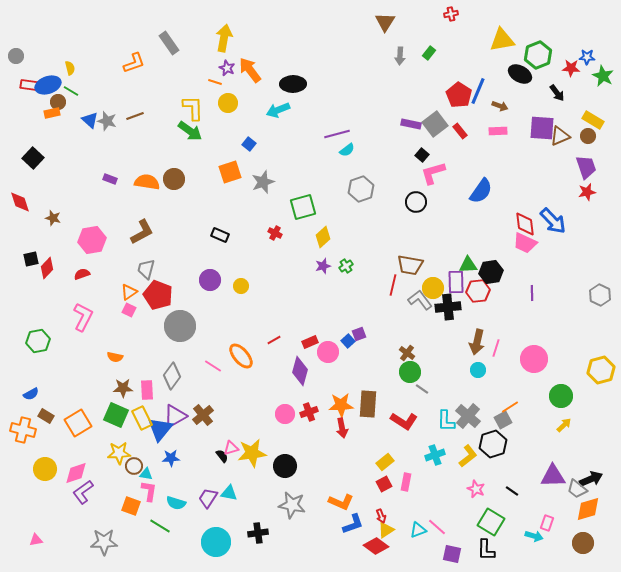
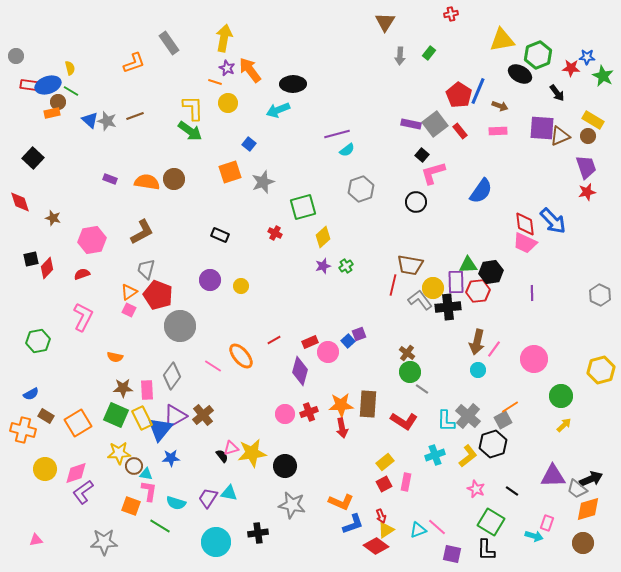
pink line at (496, 348): moved 2 px left, 1 px down; rotated 18 degrees clockwise
